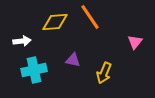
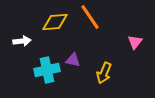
cyan cross: moved 13 px right
